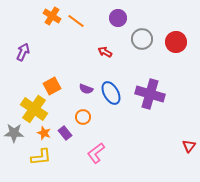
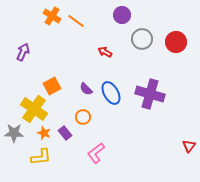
purple circle: moved 4 px right, 3 px up
purple semicircle: rotated 24 degrees clockwise
